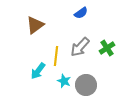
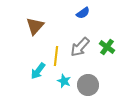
blue semicircle: moved 2 px right
brown triangle: moved 1 px down; rotated 12 degrees counterclockwise
green cross: moved 1 px up; rotated 21 degrees counterclockwise
gray circle: moved 2 px right
